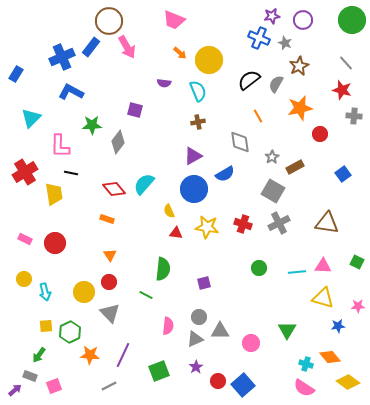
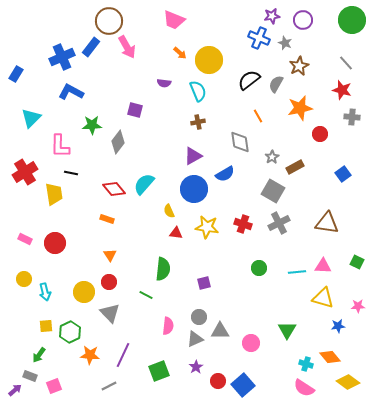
gray cross at (354, 116): moved 2 px left, 1 px down
